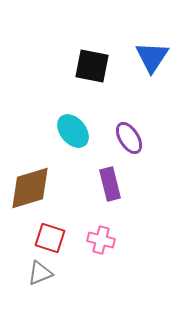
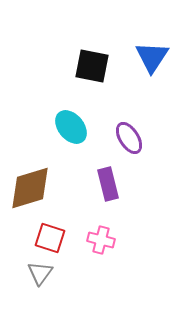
cyan ellipse: moved 2 px left, 4 px up
purple rectangle: moved 2 px left
gray triangle: rotated 32 degrees counterclockwise
